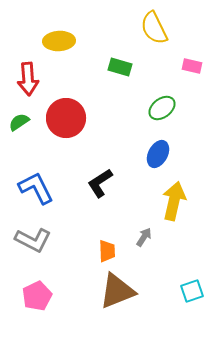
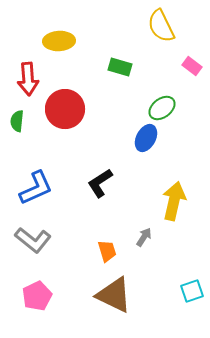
yellow semicircle: moved 7 px right, 2 px up
pink rectangle: rotated 24 degrees clockwise
red circle: moved 1 px left, 9 px up
green semicircle: moved 2 px left, 1 px up; rotated 50 degrees counterclockwise
blue ellipse: moved 12 px left, 16 px up
blue L-shape: rotated 93 degrees clockwise
gray L-shape: rotated 12 degrees clockwise
orange trapezoid: rotated 15 degrees counterclockwise
brown triangle: moved 3 px left, 4 px down; rotated 48 degrees clockwise
